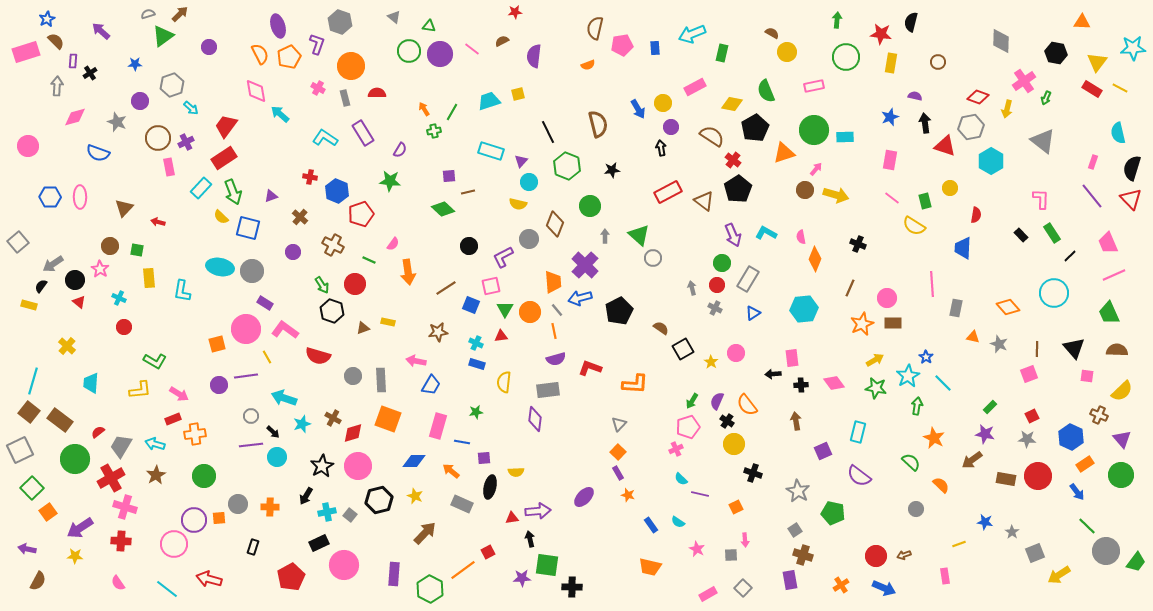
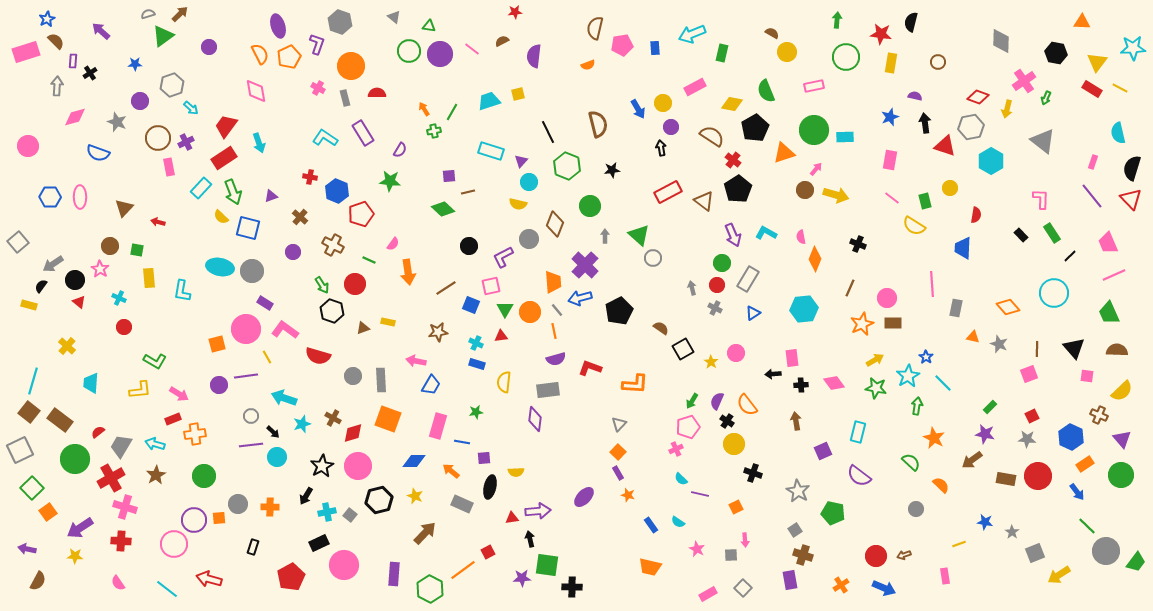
cyan arrow at (280, 114): moved 21 px left, 29 px down; rotated 150 degrees counterclockwise
